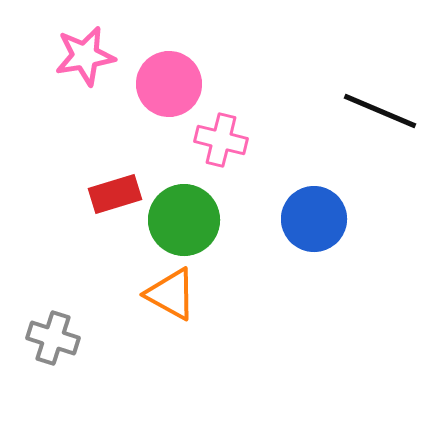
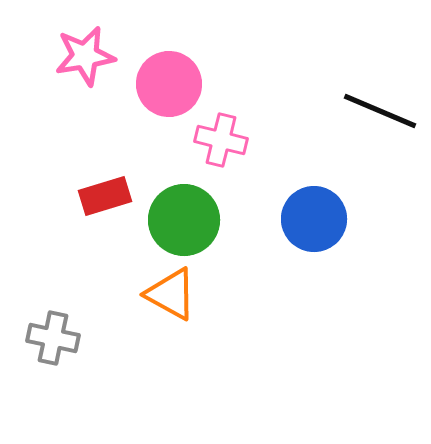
red rectangle: moved 10 px left, 2 px down
gray cross: rotated 6 degrees counterclockwise
